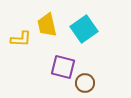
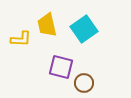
purple square: moved 2 px left
brown circle: moved 1 px left
